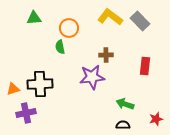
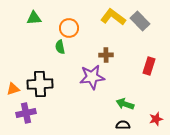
yellow L-shape: moved 3 px right
red rectangle: moved 4 px right; rotated 12 degrees clockwise
